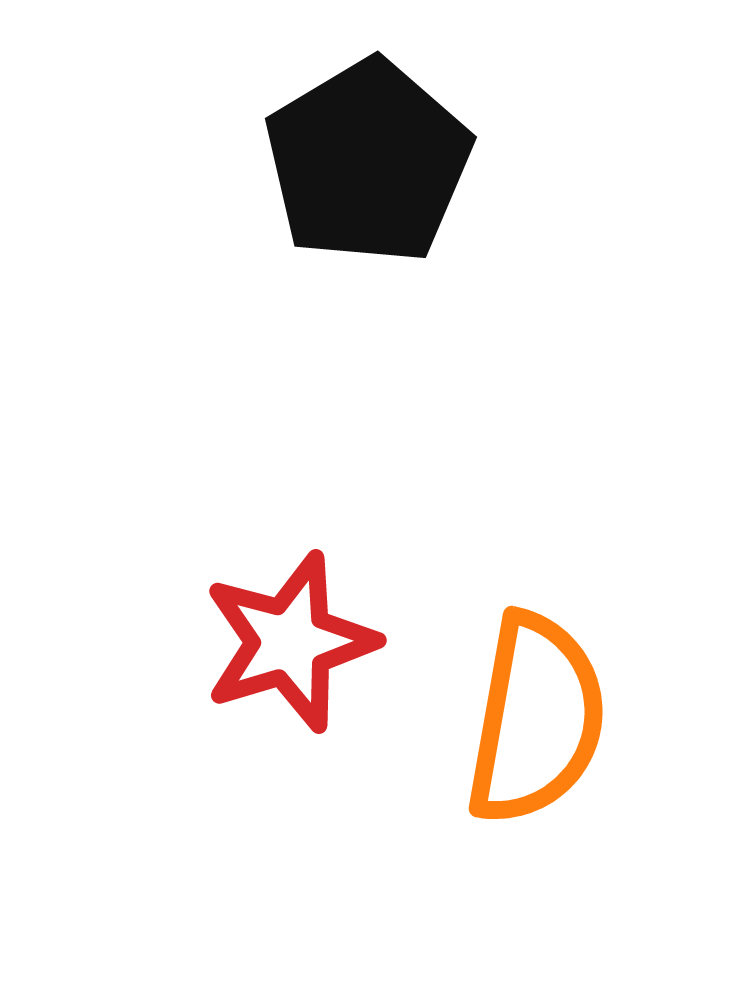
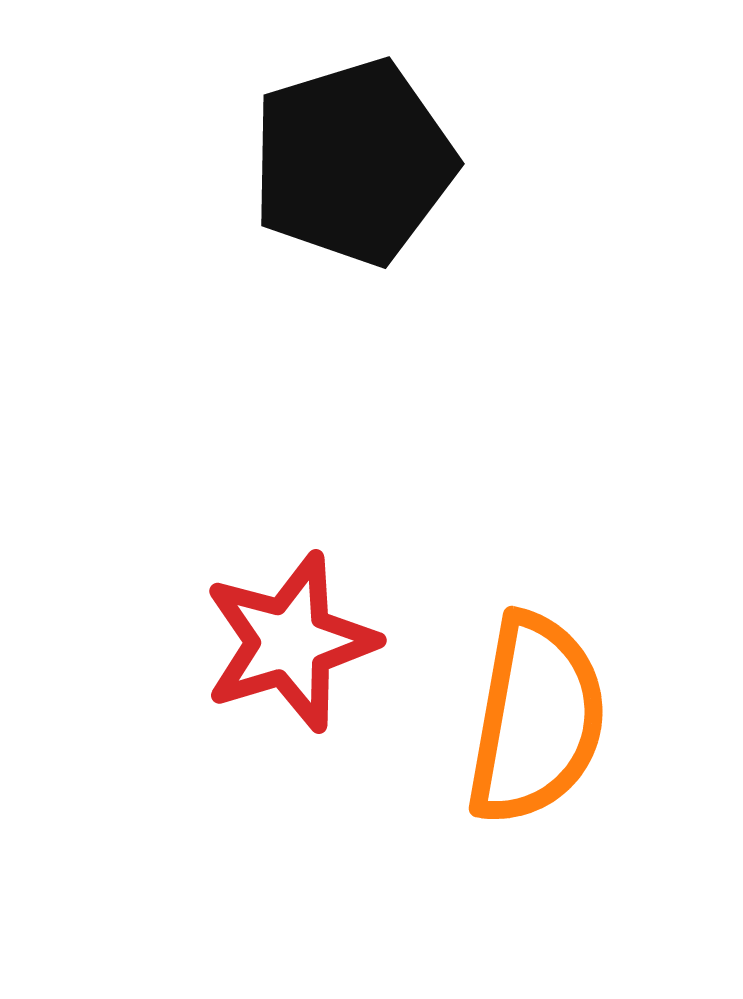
black pentagon: moved 15 px left; rotated 14 degrees clockwise
